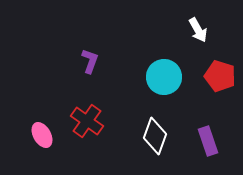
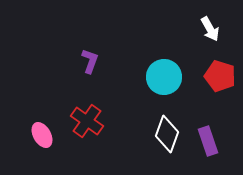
white arrow: moved 12 px right, 1 px up
white diamond: moved 12 px right, 2 px up
